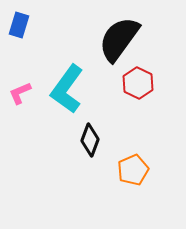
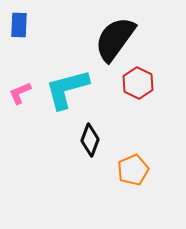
blue rectangle: rotated 15 degrees counterclockwise
black semicircle: moved 4 px left
cyan L-shape: rotated 39 degrees clockwise
